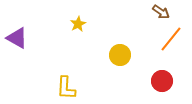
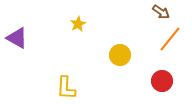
orange line: moved 1 px left
